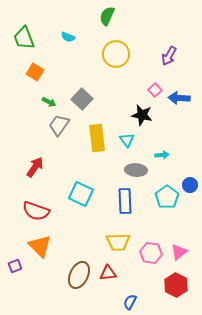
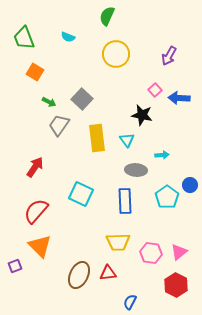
red semicircle: rotated 112 degrees clockwise
